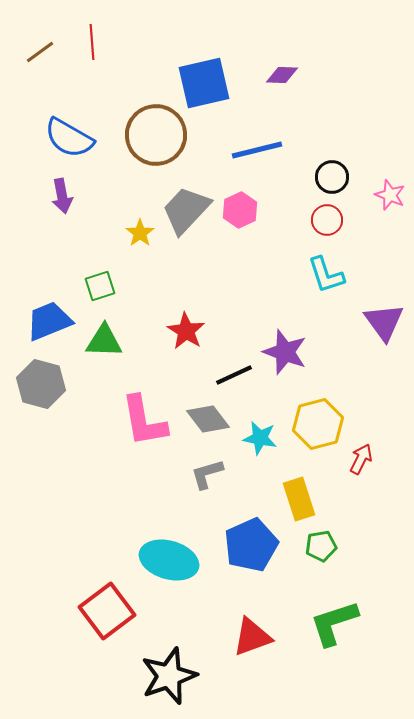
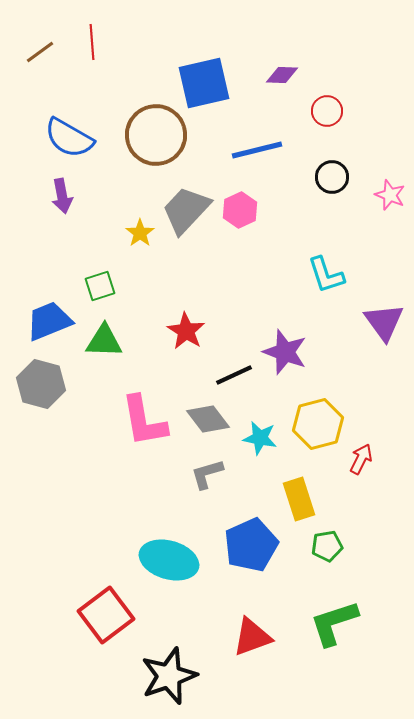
red circle: moved 109 px up
green pentagon: moved 6 px right
red square: moved 1 px left, 4 px down
